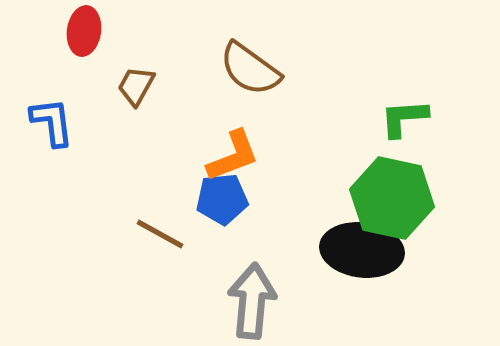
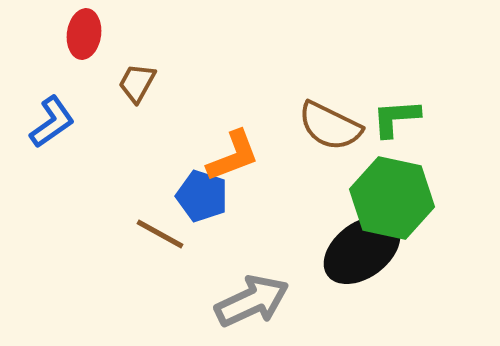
red ellipse: moved 3 px down
brown semicircle: moved 80 px right, 57 px down; rotated 10 degrees counterclockwise
brown trapezoid: moved 1 px right, 3 px up
green L-shape: moved 8 px left
blue L-shape: rotated 62 degrees clockwise
blue pentagon: moved 20 px left, 3 px up; rotated 24 degrees clockwise
black ellipse: rotated 44 degrees counterclockwise
gray arrow: rotated 60 degrees clockwise
